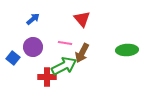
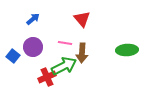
brown arrow: rotated 24 degrees counterclockwise
blue square: moved 2 px up
red cross: rotated 24 degrees counterclockwise
